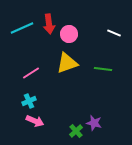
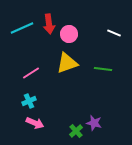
pink arrow: moved 2 px down
